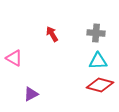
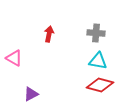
red arrow: moved 3 px left; rotated 42 degrees clockwise
cyan triangle: rotated 12 degrees clockwise
